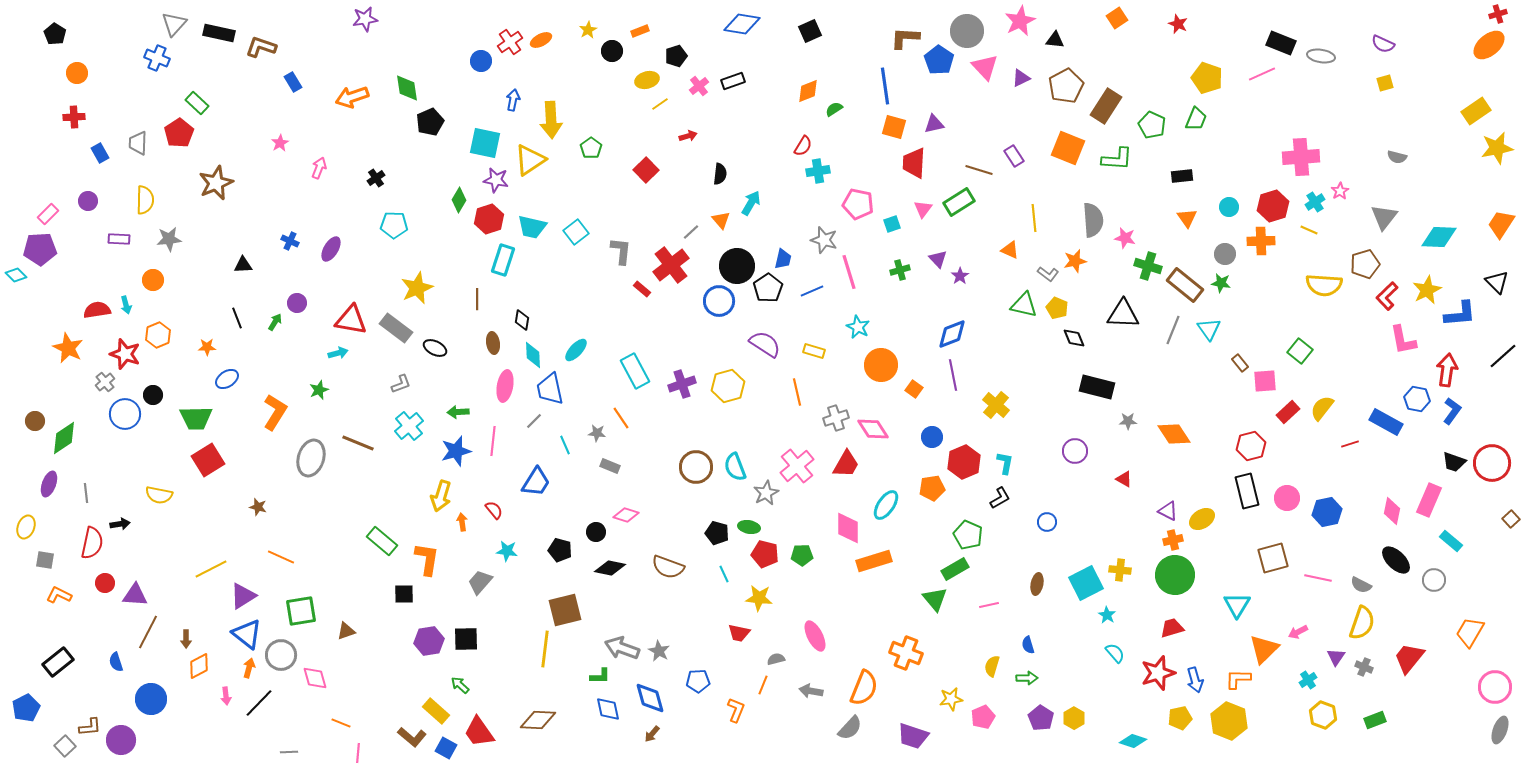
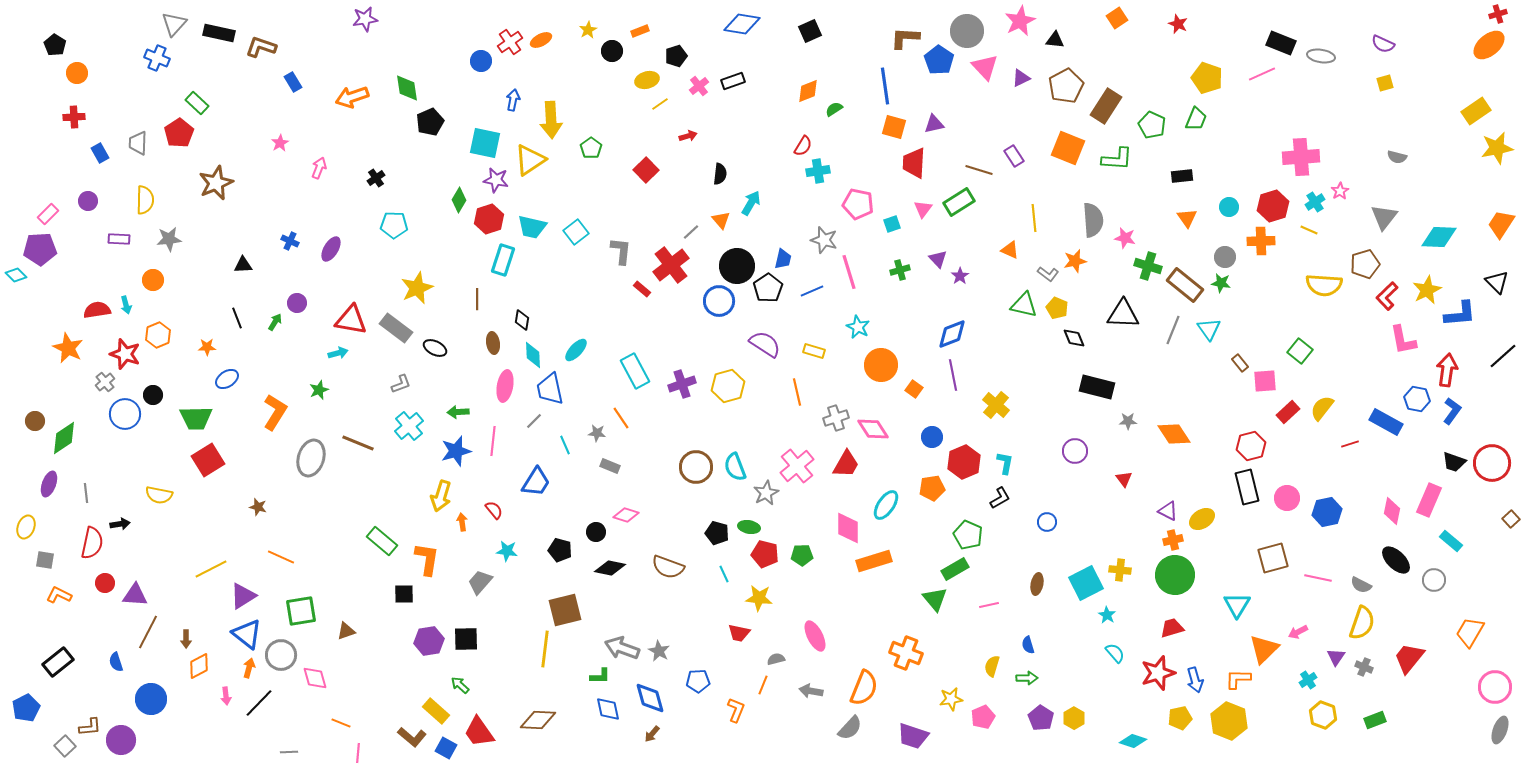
black pentagon at (55, 34): moved 11 px down
gray circle at (1225, 254): moved 3 px down
red triangle at (1124, 479): rotated 24 degrees clockwise
black rectangle at (1247, 491): moved 4 px up
